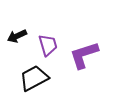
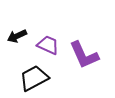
purple trapezoid: rotated 50 degrees counterclockwise
purple L-shape: rotated 96 degrees counterclockwise
